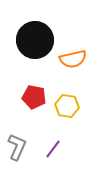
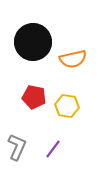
black circle: moved 2 px left, 2 px down
